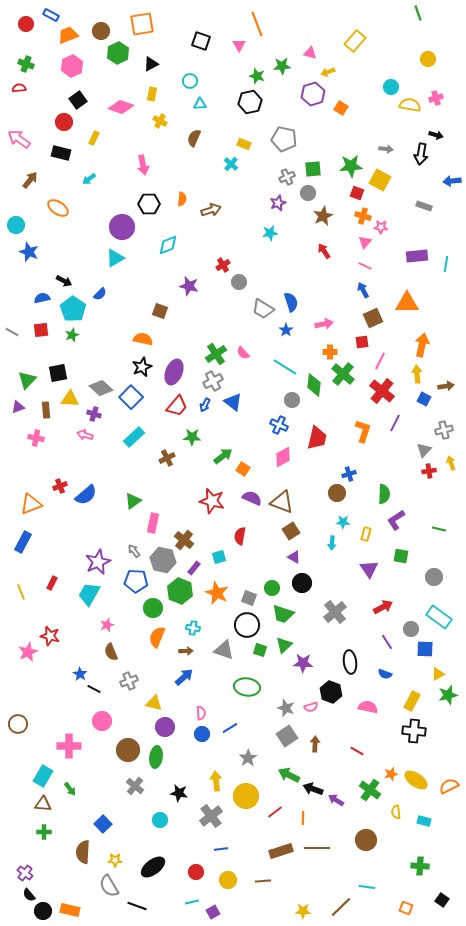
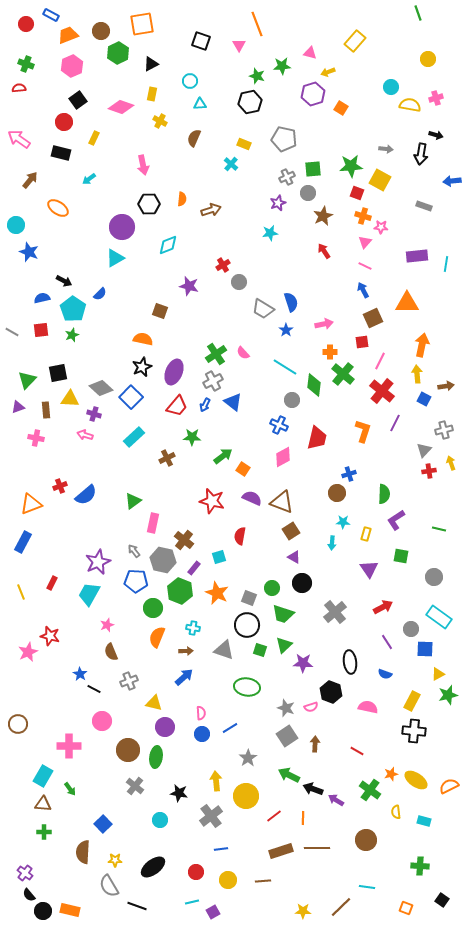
red line at (275, 812): moved 1 px left, 4 px down
